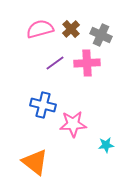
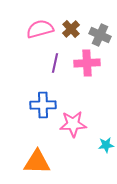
gray cross: moved 1 px left
purple line: rotated 42 degrees counterclockwise
blue cross: rotated 15 degrees counterclockwise
orange triangle: moved 2 px right; rotated 36 degrees counterclockwise
